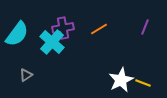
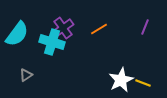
purple cross: rotated 25 degrees counterclockwise
cyan cross: rotated 25 degrees counterclockwise
